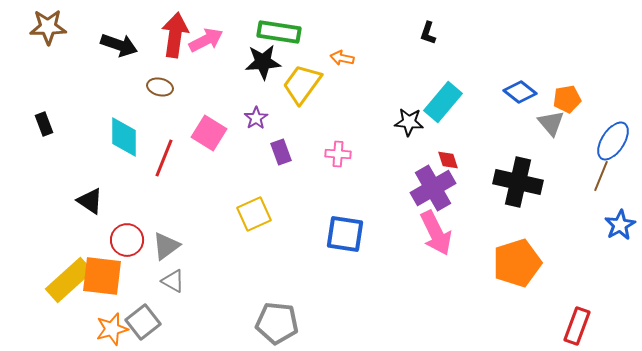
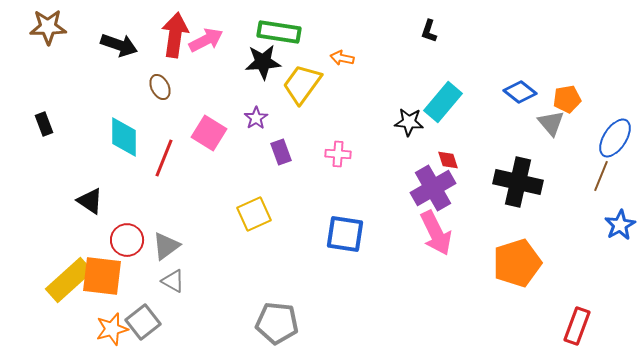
black L-shape at (428, 33): moved 1 px right, 2 px up
brown ellipse at (160, 87): rotated 50 degrees clockwise
blue ellipse at (613, 141): moved 2 px right, 3 px up
